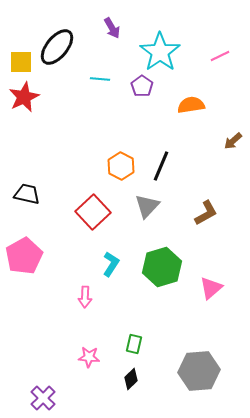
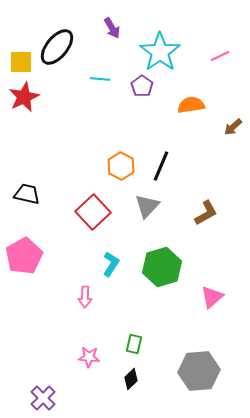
brown arrow: moved 14 px up
pink triangle: moved 1 px right, 9 px down
